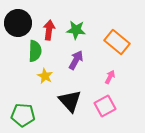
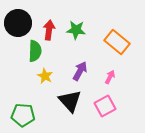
purple arrow: moved 4 px right, 11 px down
